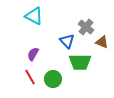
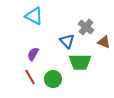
brown triangle: moved 2 px right
